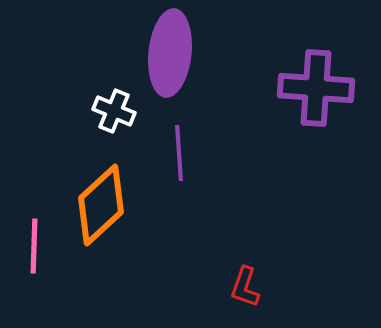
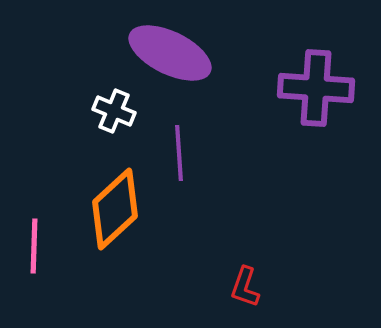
purple ellipse: rotated 70 degrees counterclockwise
orange diamond: moved 14 px right, 4 px down
